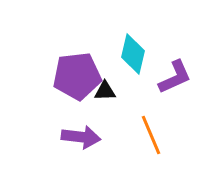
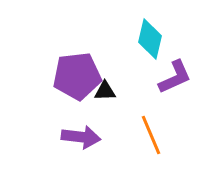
cyan diamond: moved 17 px right, 15 px up
